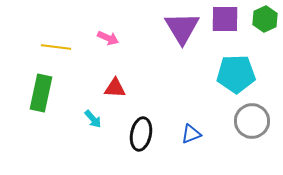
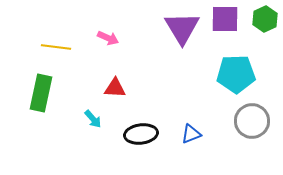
black ellipse: rotated 72 degrees clockwise
